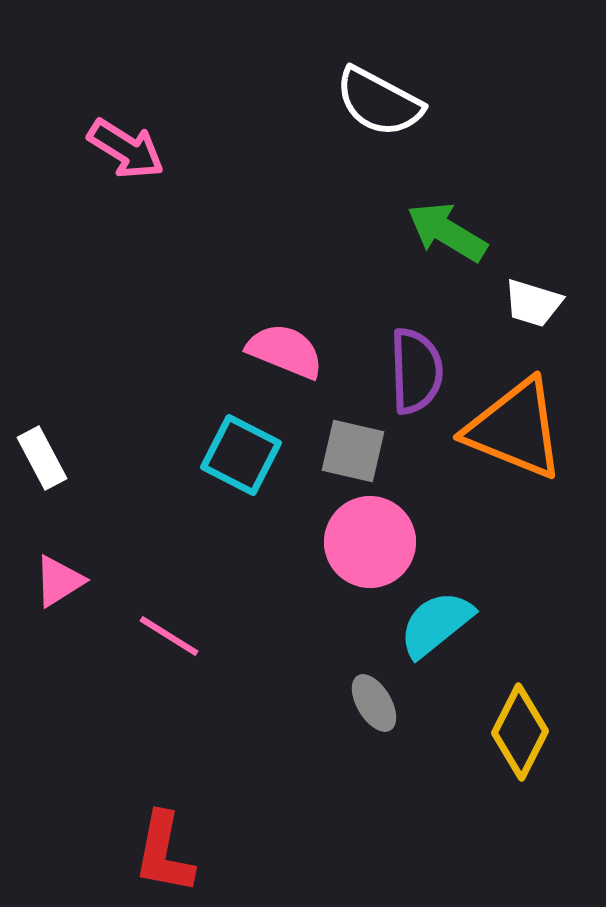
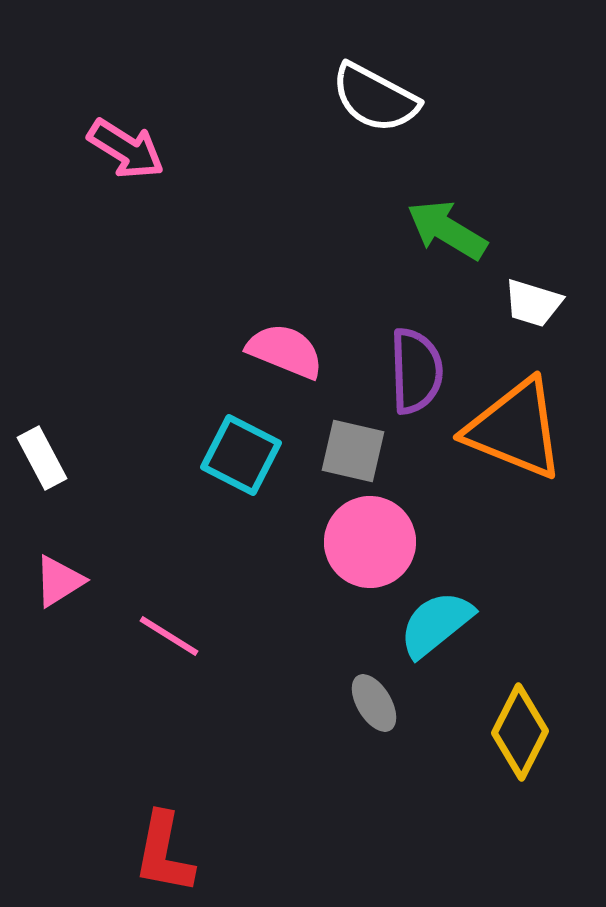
white semicircle: moved 4 px left, 4 px up
green arrow: moved 2 px up
